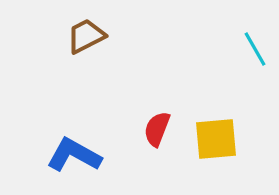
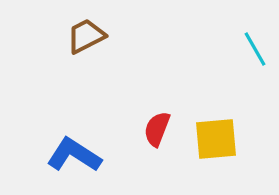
blue L-shape: rotated 4 degrees clockwise
